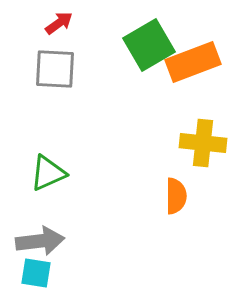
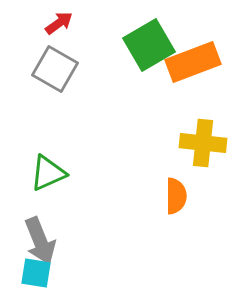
gray square: rotated 27 degrees clockwise
gray arrow: rotated 75 degrees clockwise
